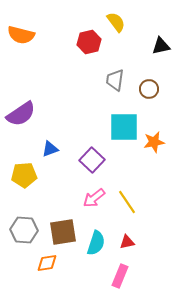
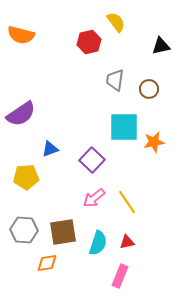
yellow pentagon: moved 2 px right, 2 px down
cyan semicircle: moved 2 px right
